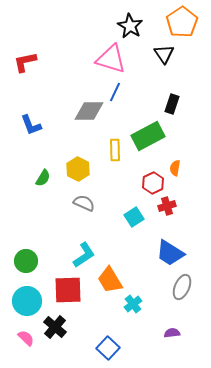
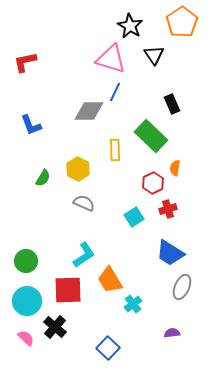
black triangle: moved 10 px left, 1 px down
black rectangle: rotated 42 degrees counterclockwise
green rectangle: moved 3 px right; rotated 72 degrees clockwise
red cross: moved 1 px right, 3 px down
